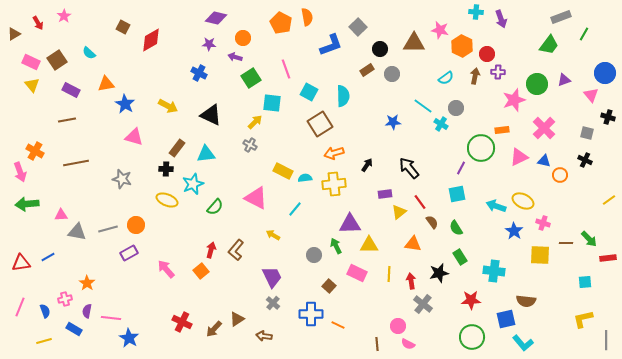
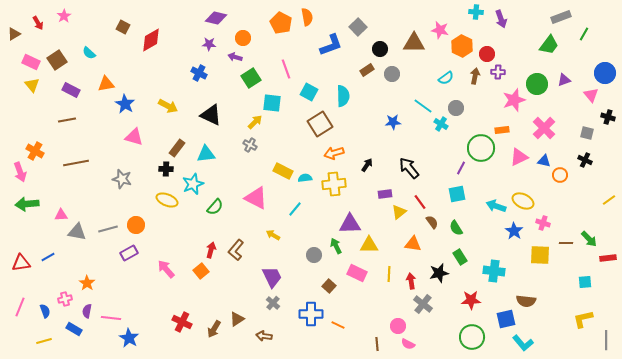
brown arrow at (214, 329): rotated 12 degrees counterclockwise
